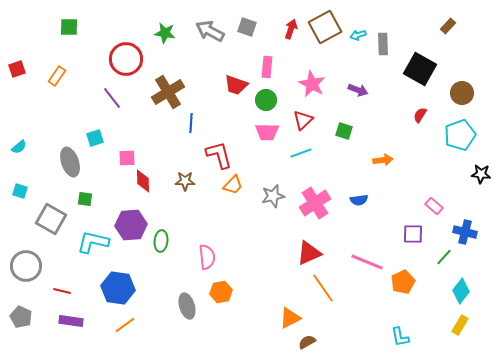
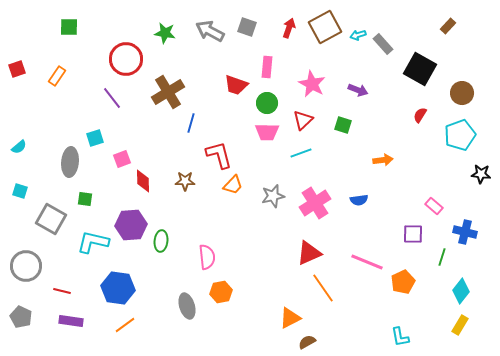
red arrow at (291, 29): moved 2 px left, 1 px up
gray rectangle at (383, 44): rotated 40 degrees counterclockwise
green circle at (266, 100): moved 1 px right, 3 px down
blue line at (191, 123): rotated 12 degrees clockwise
green square at (344, 131): moved 1 px left, 6 px up
pink square at (127, 158): moved 5 px left, 1 px down; rotated 18 degrees counterclockwise
gray ellipse at (70, 162): rotated 24 degrees clockwise
green line at (444, 257): moved 2 px left; rotated 24 degrees counterclockwise
